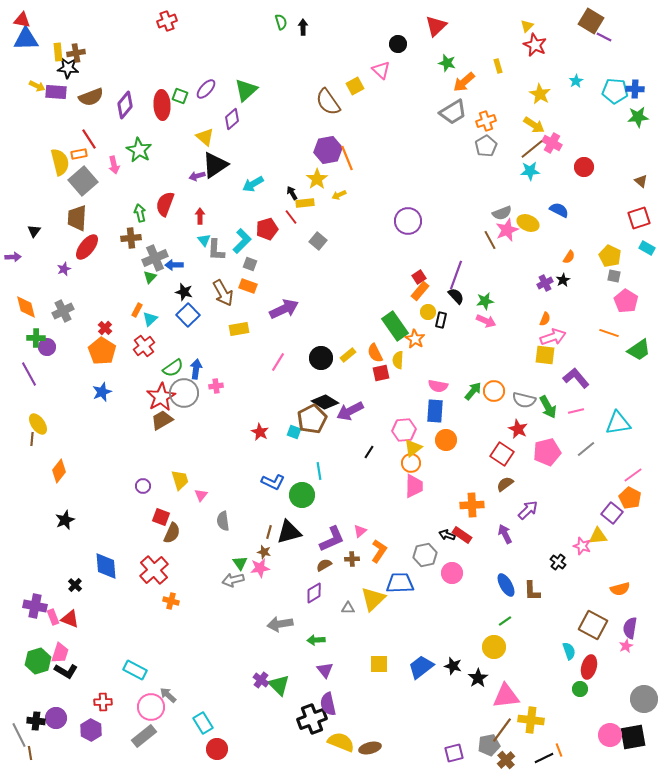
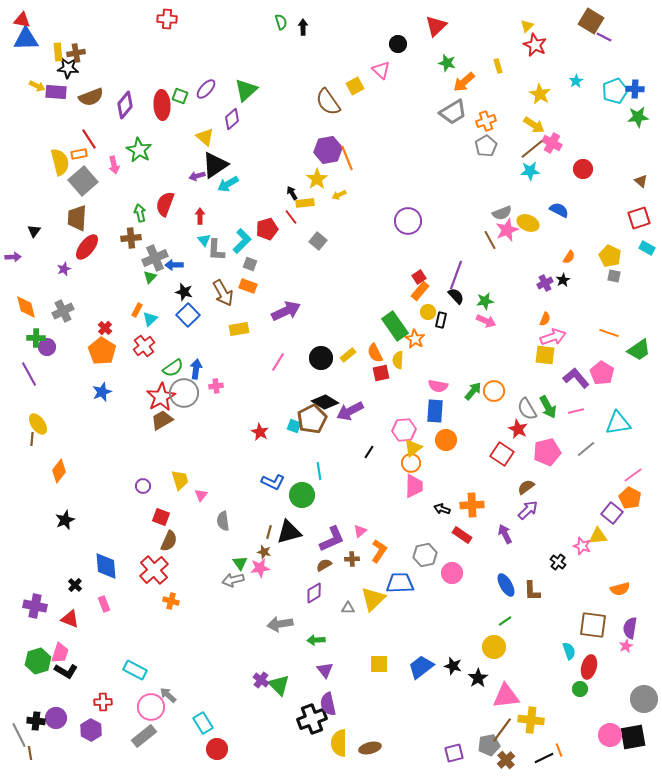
red cross at (167, 21): moved 2 px up; rotated 24 degrees clockwise
cyan pentagon at (615, 91): rotated 25 degrees counterclockwise
red circle at (584, 167): moved 1 px left, 2 px down
cyan arrow at (253, 184): moved 25 px left
pink pentagon at (626, 301): moved 24 px left, 72 px down
purple arrow at (284, 309): moved 2 px right, 2 px down
gray semicircle at (524, 400): moved 3 px right, 9 px down; rotated 45 degrees clockwise
cyan square at (294, 432): moved 6 px up
brown semicircle at (505, 484): moved 21 px right, 3 px down
brown semicircle at (172, 533): moved 3 px left, 8 px down
black arrow at (447, 535): moved 5 px left, 26 px up
pink rectangle at (53, 617): moved 51 px right, 13 px up
brown square at (593, 625): rotated 20 degrees counterclockwise
yellow semicircle at (341, 742): moved 2 px left, 1 px down; rotated 112 degrees counterclockwise
